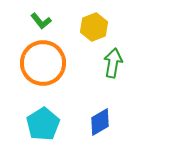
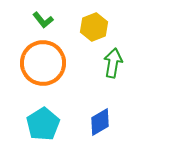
green L-shape: moved 2 px right, 1 px up
